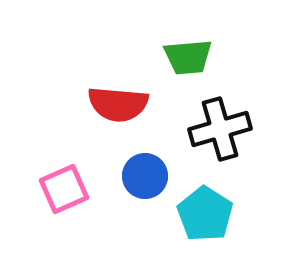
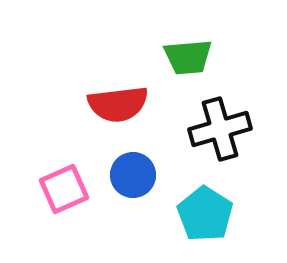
red semicircle: rotated 12 degrees counterclockwise
blue circle: moved 12 px left, 1 px up
